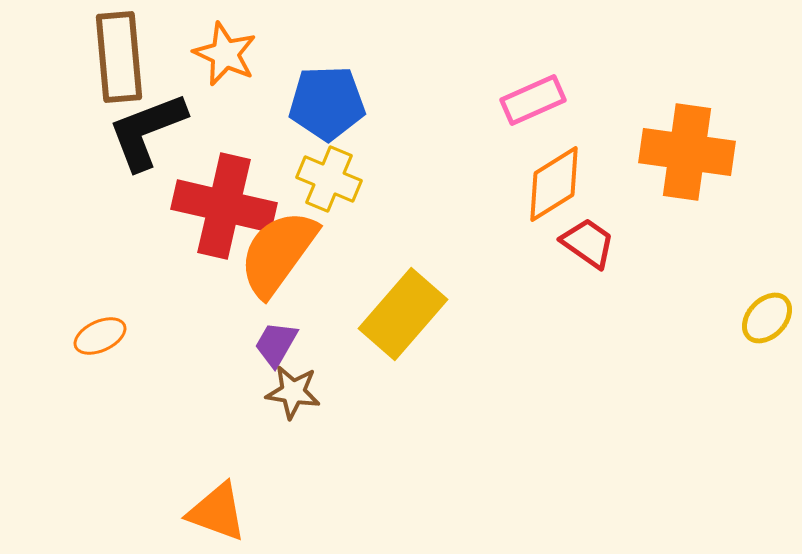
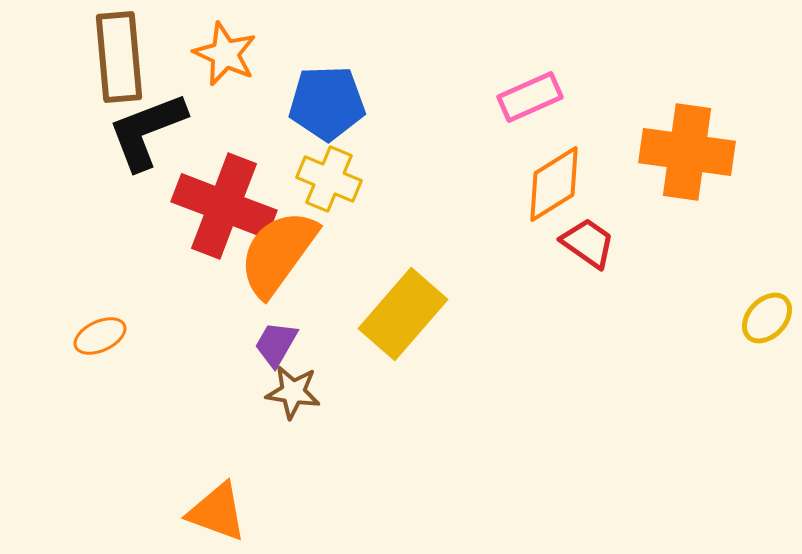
pink rectangle: moved 3 px left, 3 px up
red cross: rotated 8 degrees clockwise
